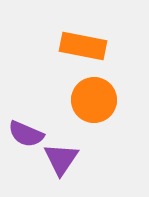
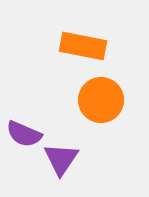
orange circle: moved 7 px right
purple semicircle: moved 2 px left
